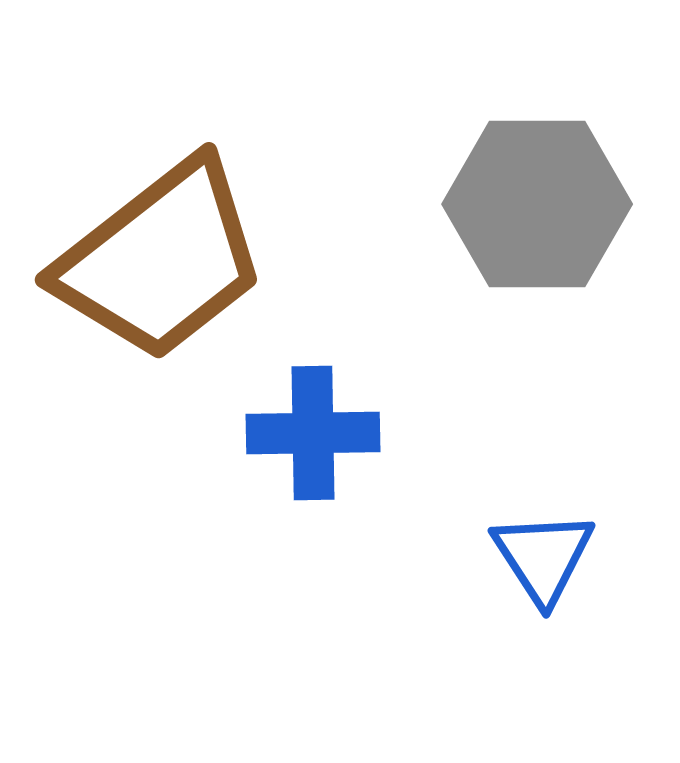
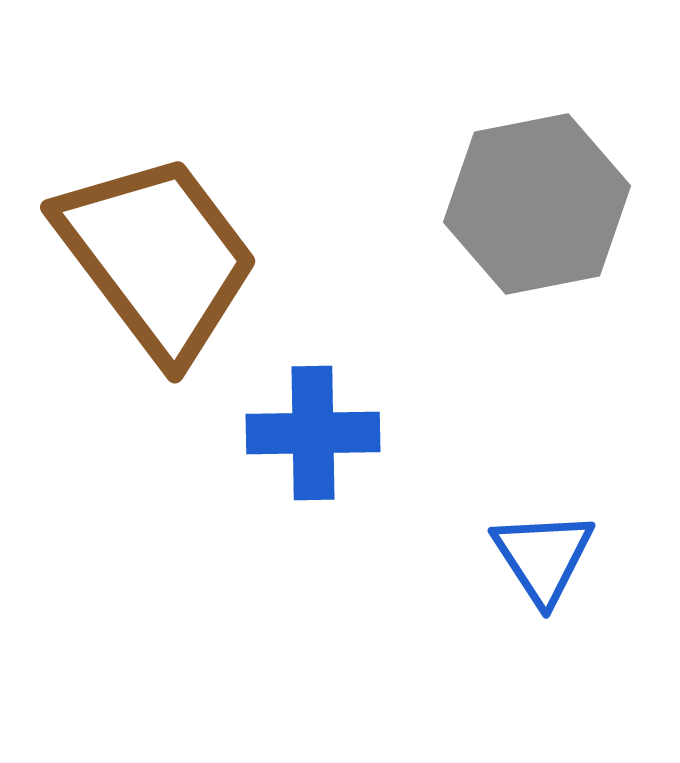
gray hexagon: rotated 11 degrees counterclockwise
brown trapezoid: moved 4 px left, 3 px up; rotated 89 degrees counterclockwise
